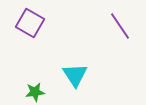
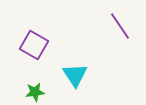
purple square: moved 4 px right, 22 px down
